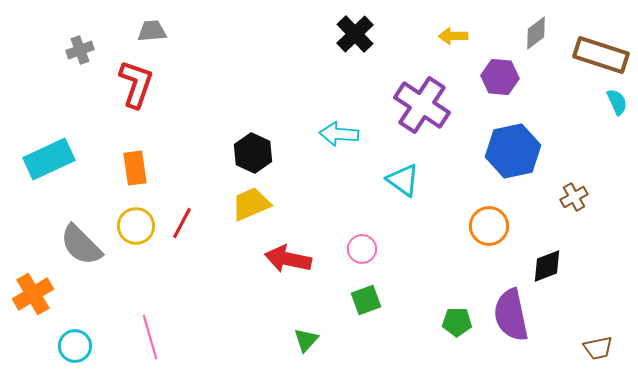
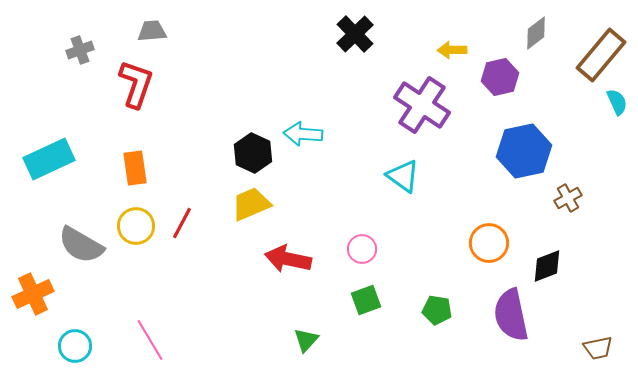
yellow arrow: moved 1 px left, 14 px down
brown rectangle: rotated 68 degrees counterclockwise
purple hexagon: rotated 18 degrees counterclockwise
cyan arrow: moved 36 px left
blue hexagon: moved 11 px right
cyan triangle: moved 4 px up
brown cross: moved 6 px left, 1 px down
orange circle: moved 17 px down
gray semicircle: rotated 15 degrees counterclockwise
orange cross: rotated 6 degrees clockwise
green pentagon: moved 20 px left, 12 px up; rotated 8 degrees clockwise
pink line: moved 3 px down; rotated 15 degrees counterclockwise
